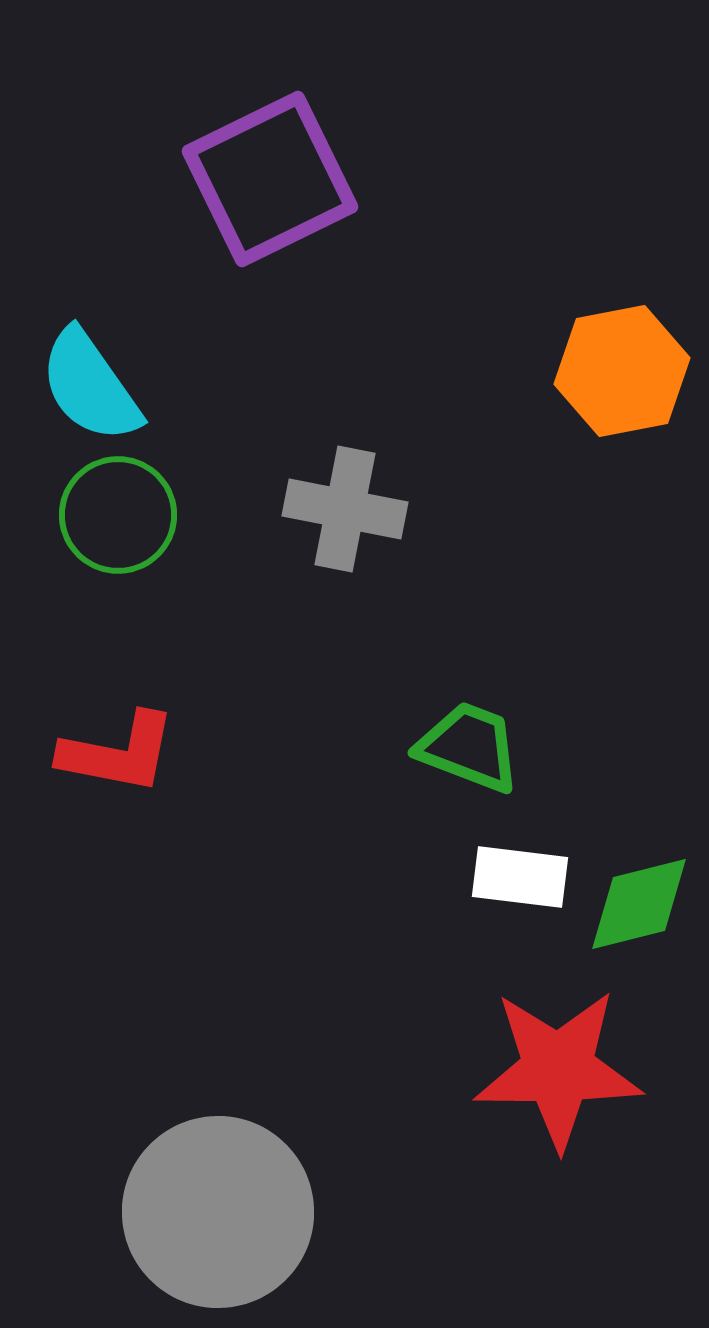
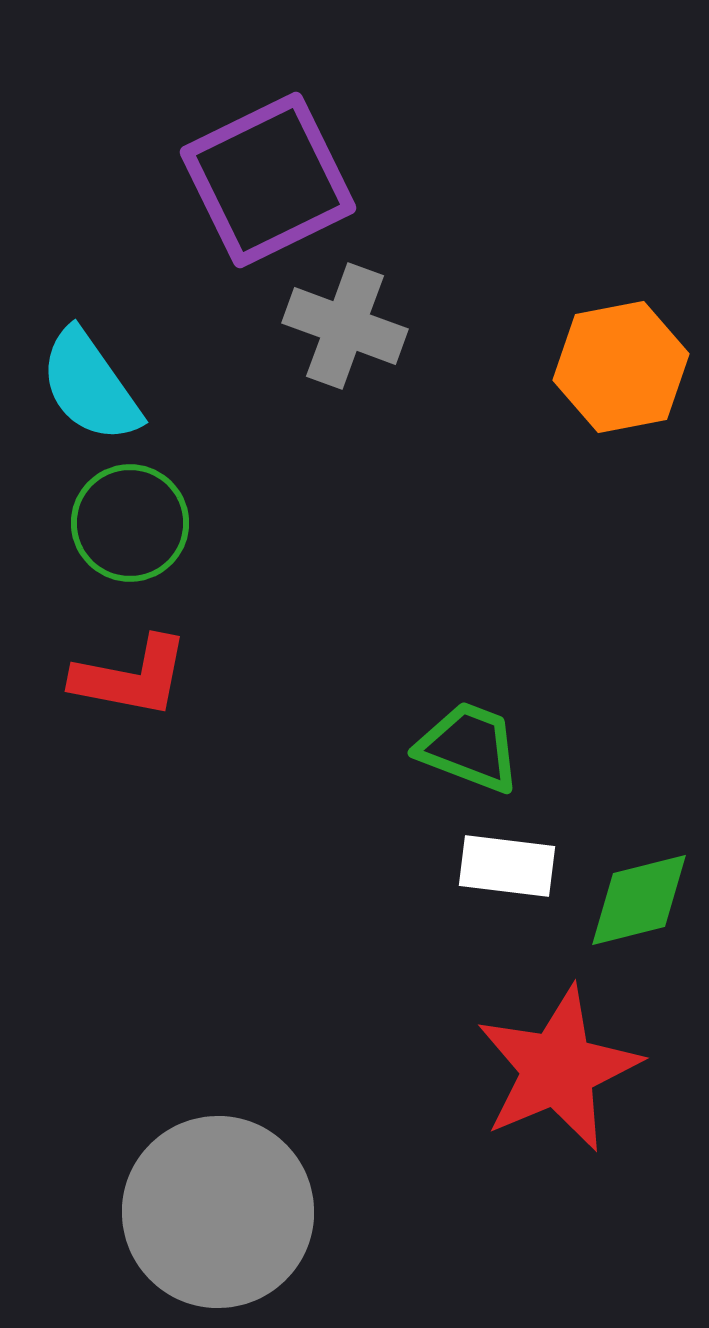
purple square: moved 2 px left, 1 px down
orange hexagon: moved 1 px left, 4 px up
gray cross: moved 183 px up; rotated 9 degrees clockwise
green circle: moved 12 px right, 8 px down
red L-shape: moved 13 px right, 76 px up
white rectangle: moved 13 px left, 11 px up
green diamond: moved 4 px up
red star: rotated 23 degrees counterclockwise
